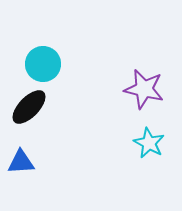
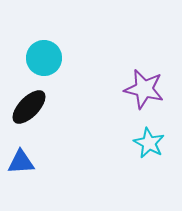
cyan circle: moved 1 px right, 6 px up
